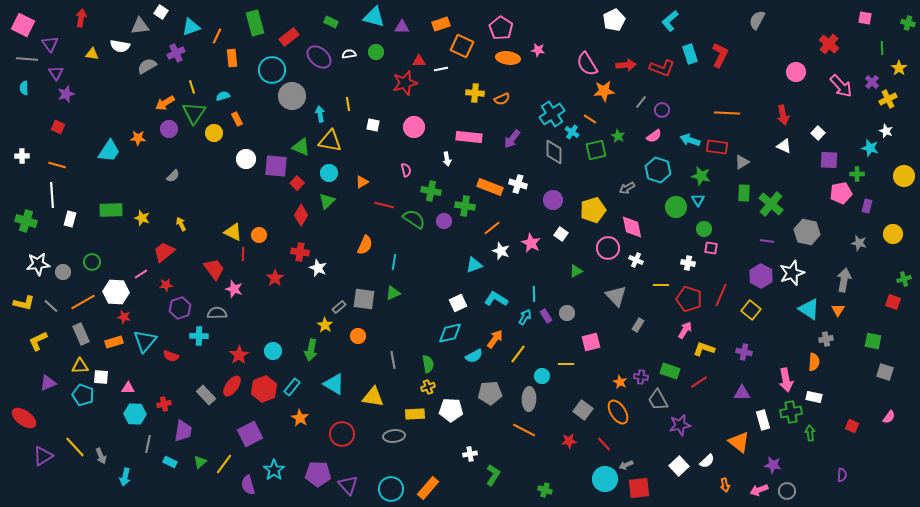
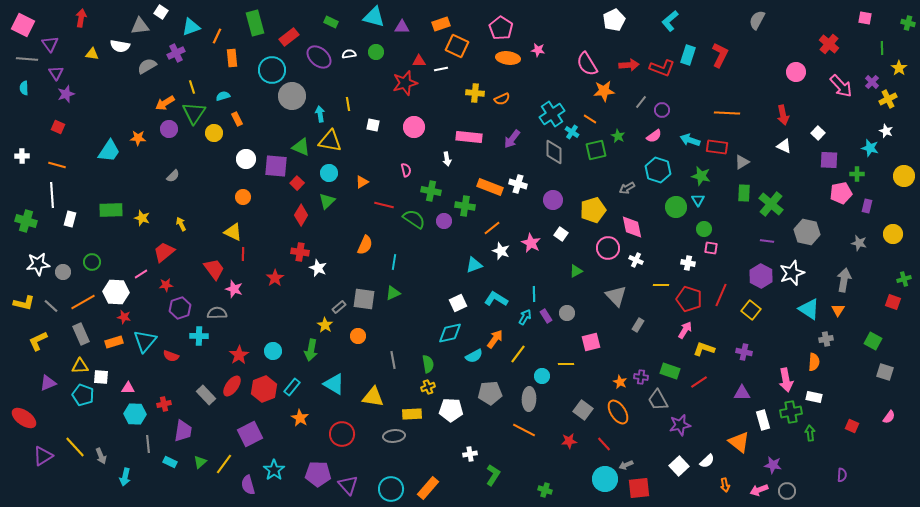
orange square at (462, 46): moved 5 px left
cyan rectangle at (690, 54): moved 2 px left, 1 px down; rotated 36 degrees clockwise
red arrow at (626, 65): moved 3 px right
orange circle at (259, 235): moved 16 px left, 38 px up
green square at (873, 341): rotated 18 degrees clockwise
yellow rectangle at (415, 414): moved 3 px left
gray line at (148, 444): rotated 18 degrees counterclockwise
